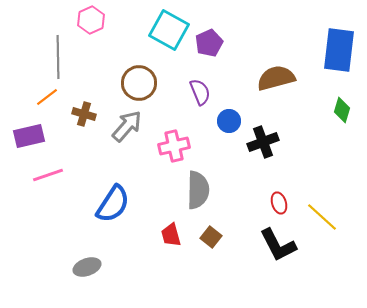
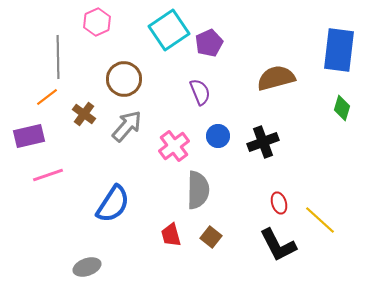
pink hexagon: moved 6 px right, 2 px down
cyan square: rotated 27 degrees clockwise
brown circle: moved 15 px left, 4 px up
green diamond: moved 2 px up
brown cross: rotated 20 degrees clockwise
blue circle: moved 11 px left, 15 px down
pink cross: rotated 24 degrees counterclockwise
yellow line: moved 2 px left, 3 px down
